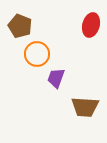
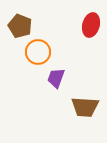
orange circle: moved 1 px right, 2 px up
